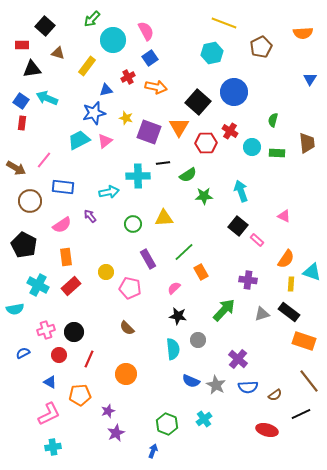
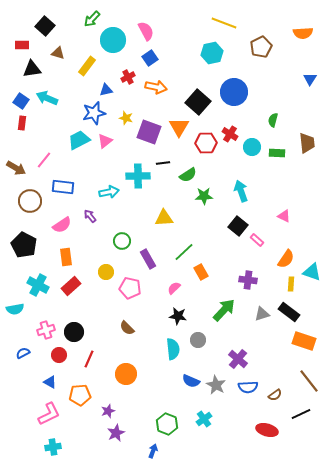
red cross at (230, 131): moved 3 px down
green circle at (133, 224): moved 11 px left, 17 px down
